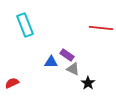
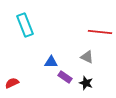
red line: moved 1 px left, 4 px down
purple rectangle: moved 2 px left, 22 px down
gray triangle: moved 14 px right, 12 px up
black star: moved 2 px left; rotated 16 degrees counterclockwise
